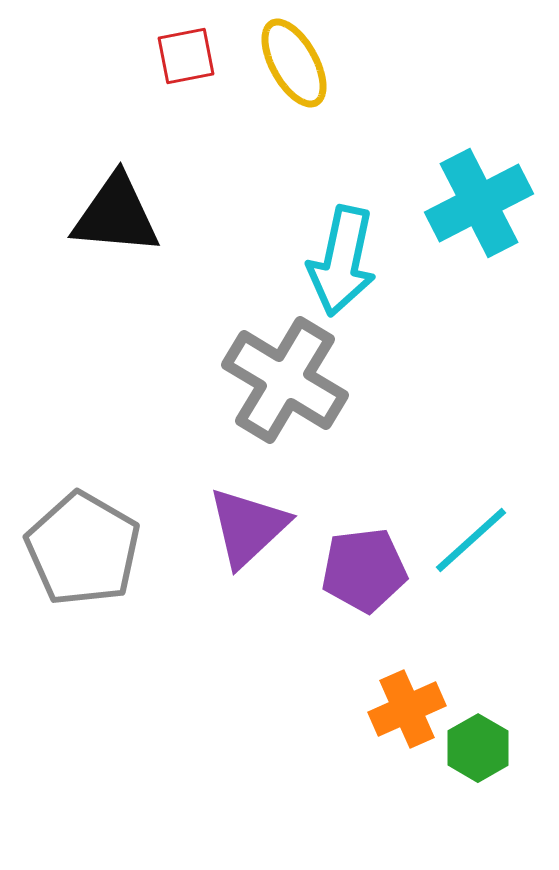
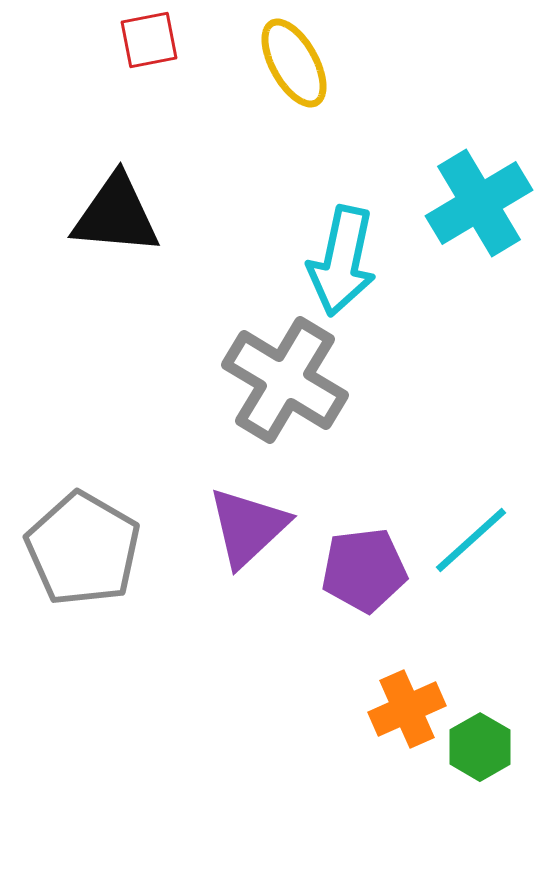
red square: moved 37 px left, 16 px up
cyan cross: rotated 4 degrees counterclockwise
green hexagon: moved 2 px right, 1 px up
